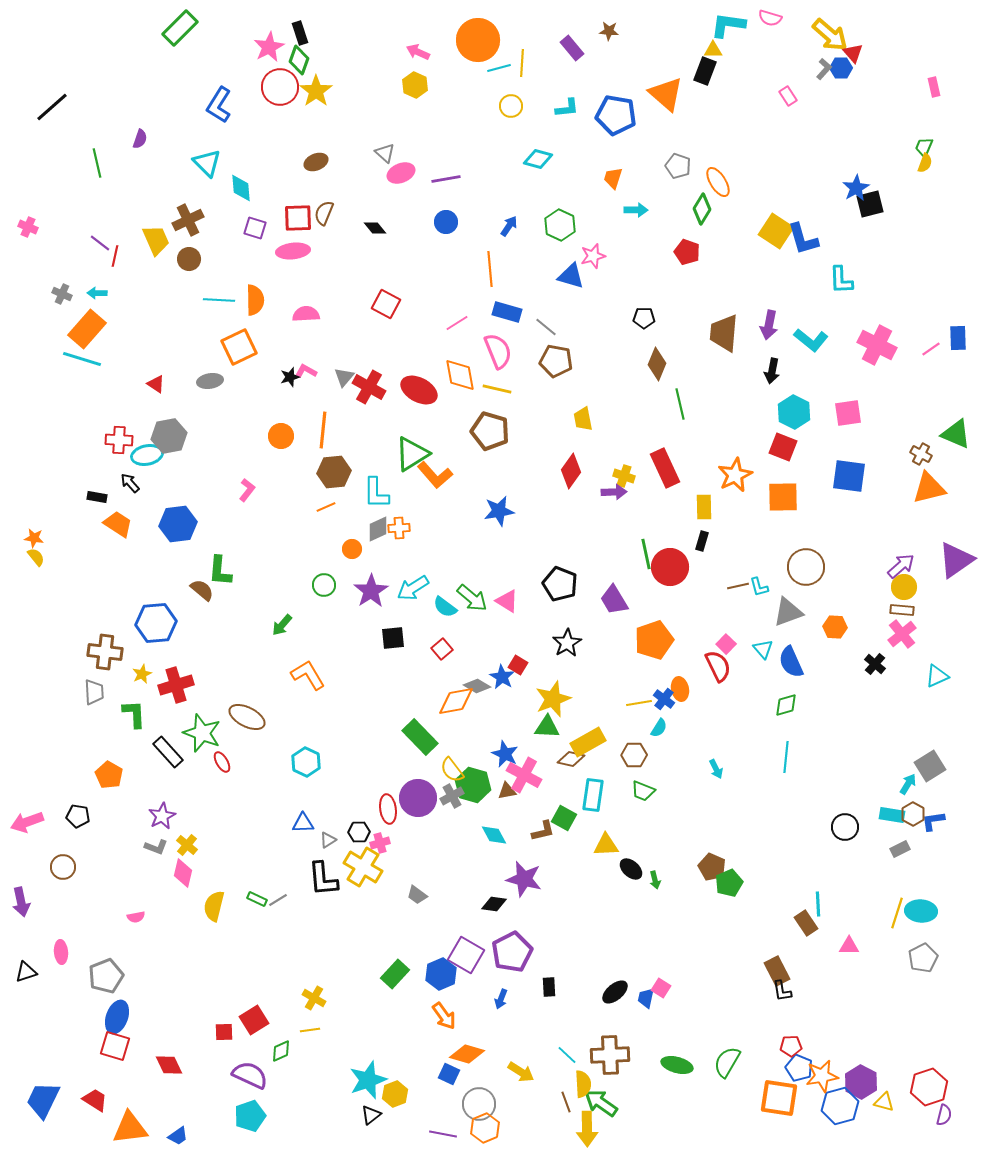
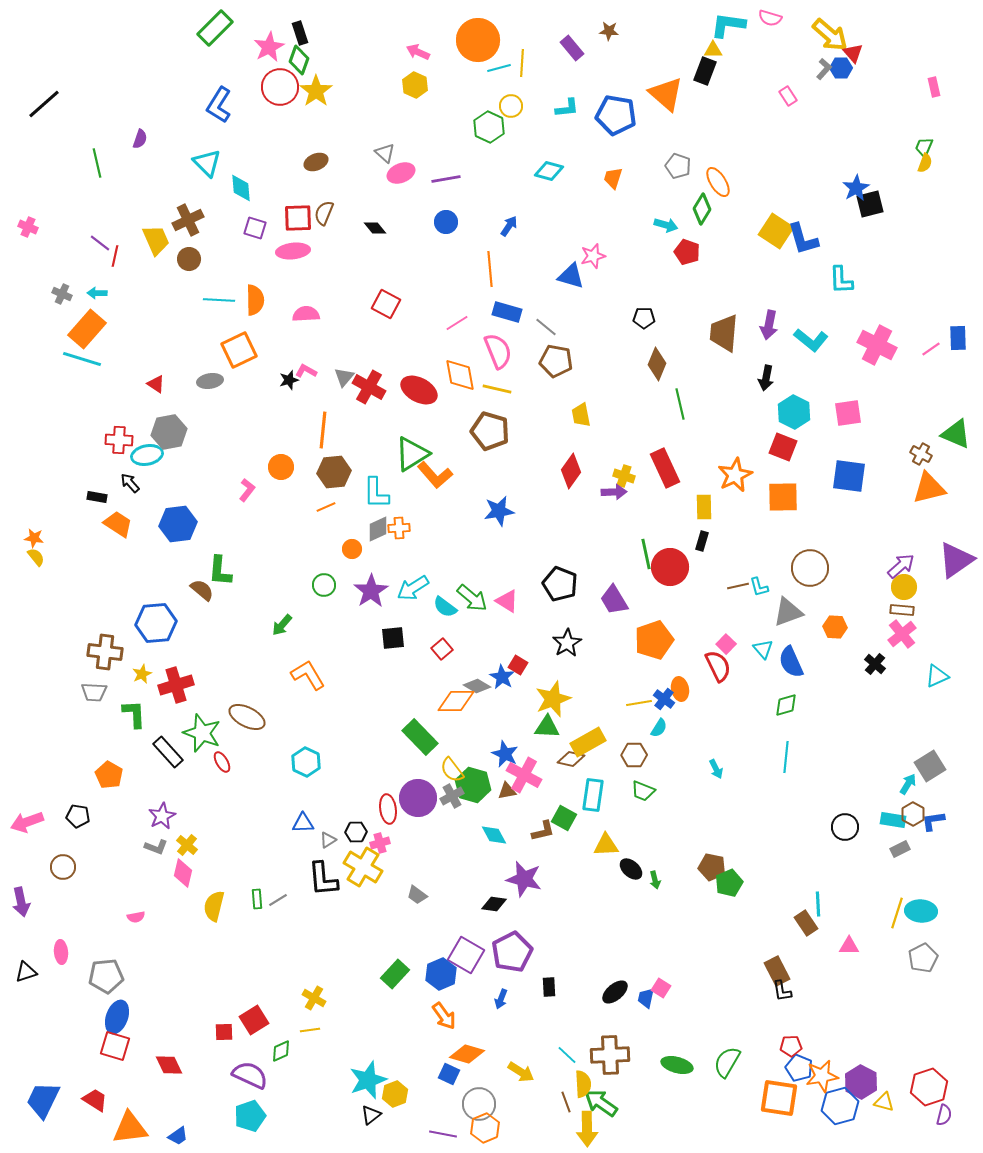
green rectangle at (180, 28): moved 35 px right
black line at (52, 107): moved 8 px left, 3 px up
cyan diamond at (538, 159): moved 11 px right, 12 px down
cyan arrow at (636, 210): moved 30 px right, 15 px down; rotated 15 degrees clockwise
green hexagon at (560, 225): moved 71 px left, 98 px up
orange square at (239, 347): moved 3 px down
black arrow at (772, 371): moved 6 px left, 7 px down
black star at (290, 377): moved 1 px left, 3 px down
yellow trapezoid at (583, 419): moved 2 px left, 4 px up
gray hexagon at (169, 436): moved 4 px up
orange circle at (281, 436): moved 31 px down
brown circle at (806, 567): moved 4 px right, 1 px down
gray trapezoid at (94, 692): rotated 96 degrees clockwise
orange diamond at (456, 701): rotated 9 degrees clockwise
cyan rectangle at (892, 815): moved 1 px right, 5 px down
black hexagon at (359, 832): moved 3 px left
brown pentagon at (712, 867): rotated 12 degrees counterclockwise
green rectangle at (257, 899): rotated 60 degrees clockwise
gray pentagon at (106, 976): rotated 16 degrees clockwise
